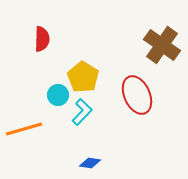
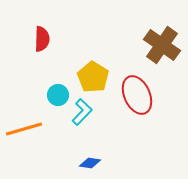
yellow pentagon: moved 10 px right
